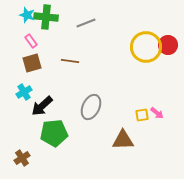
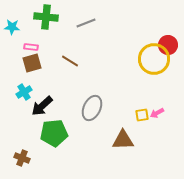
cyan star: moved 15 px left, 12 px down; rotated 14 degrees counterclockwise
pink rectangle: moved 6 px down; rotated 48 degrees counterclockwise
yellow circle: moved 8 px right, 12 px down
brown line: rotated 24 degrees clockwise
gray ellipse: moved 1 px right, 1 px down
pink arrow: rotated 112 degrees clockwise
brown cross: rotated 35 degrees counterclockwise
